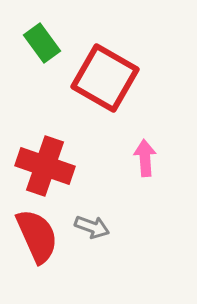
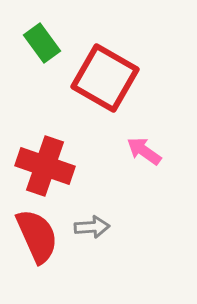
pink arrow: moved 1 px left, 7 px up; rotated 51 degrees counterclockwise
gray arrow: rotated 24 degrees counterclockwise
